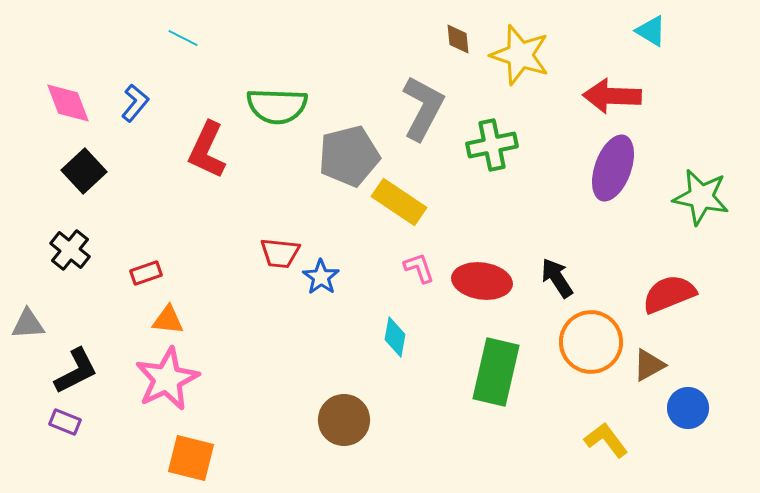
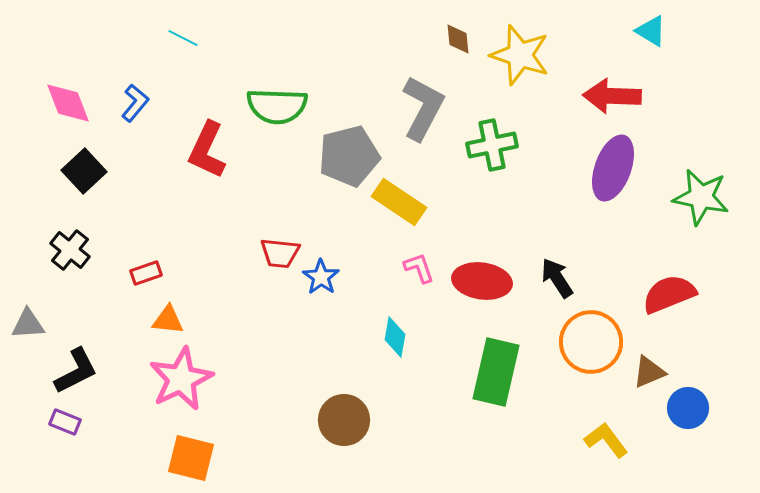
brown triangle: moved 7 px down; rotated 6 degrees clockwise
pink star: moved 14 px right
